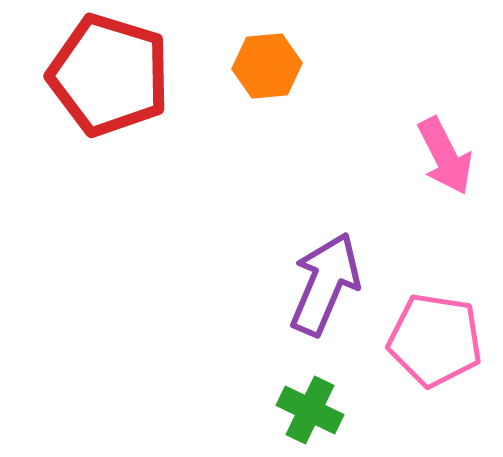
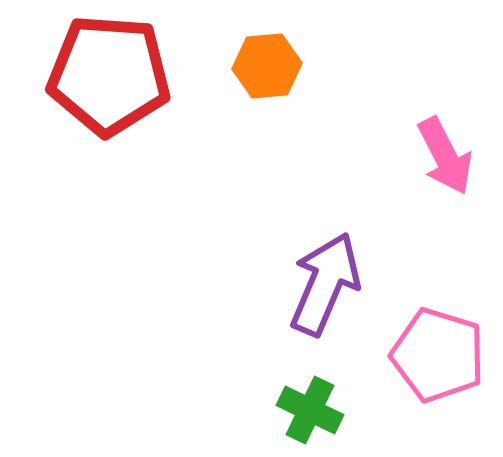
red pentagon: rotated 13 degrees counterclockwise
pink pentagon: moved 3 px right, 15 px down; rotated 8 degrees clockwise
